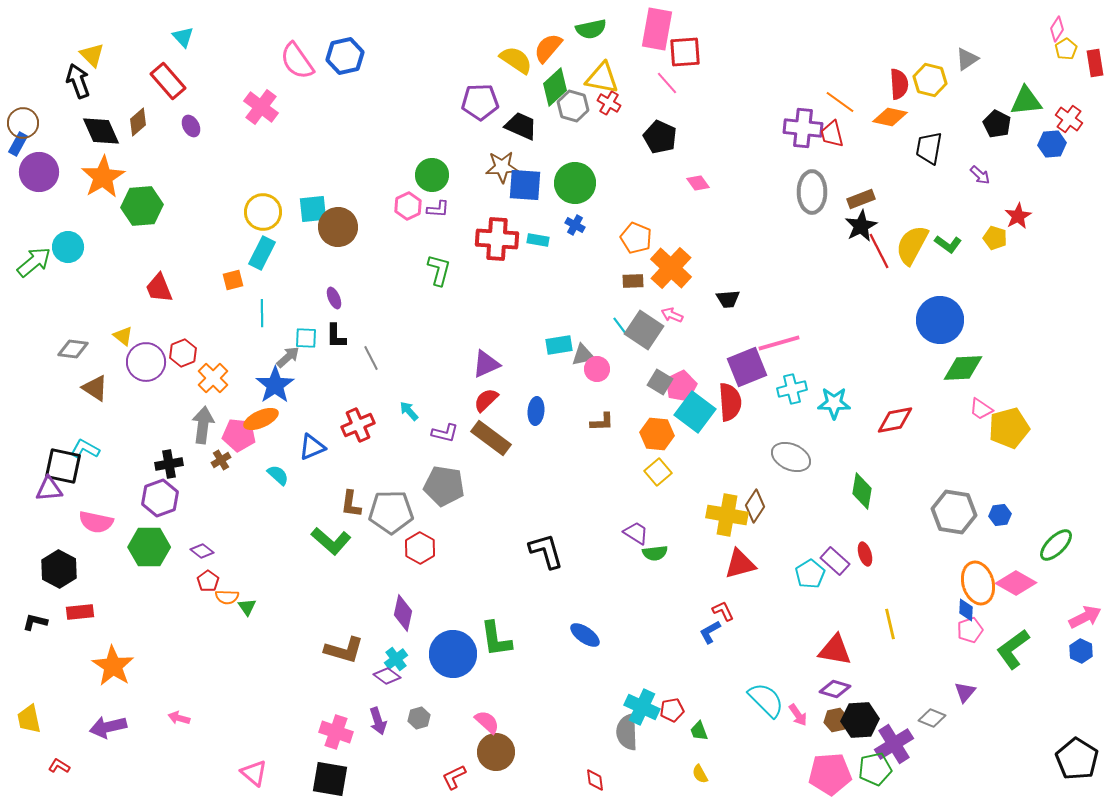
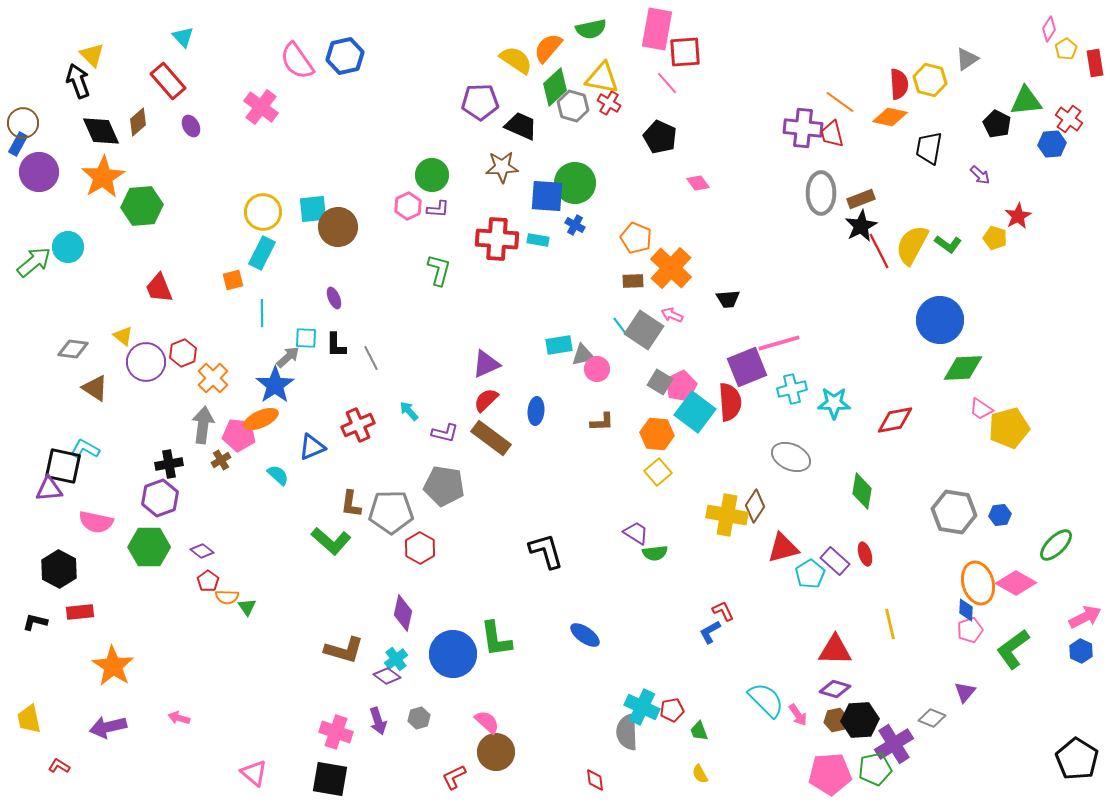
pink diamond at (1057, 29): moved 8 px left
blue square at (525, 185): moved 22 px right, 11 px down
gray ellipse at (812, 192): moved 9 px right, 1 px down
black L-shape at (336, 336): moved 9 px down
red triangle at (740, 564): moved 43 px right, 16 px up
red triangle at (835, 650): rotated 9 degrees counterclockwise
